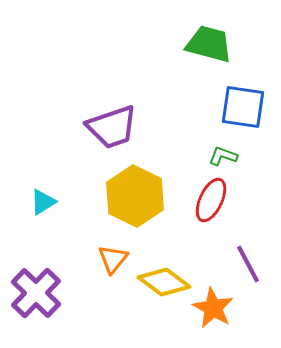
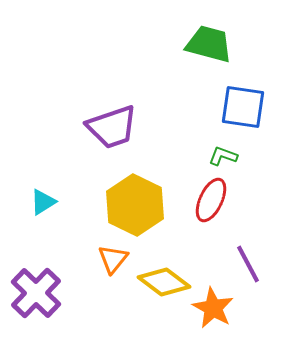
yellow hexagon: moved 9 px down
